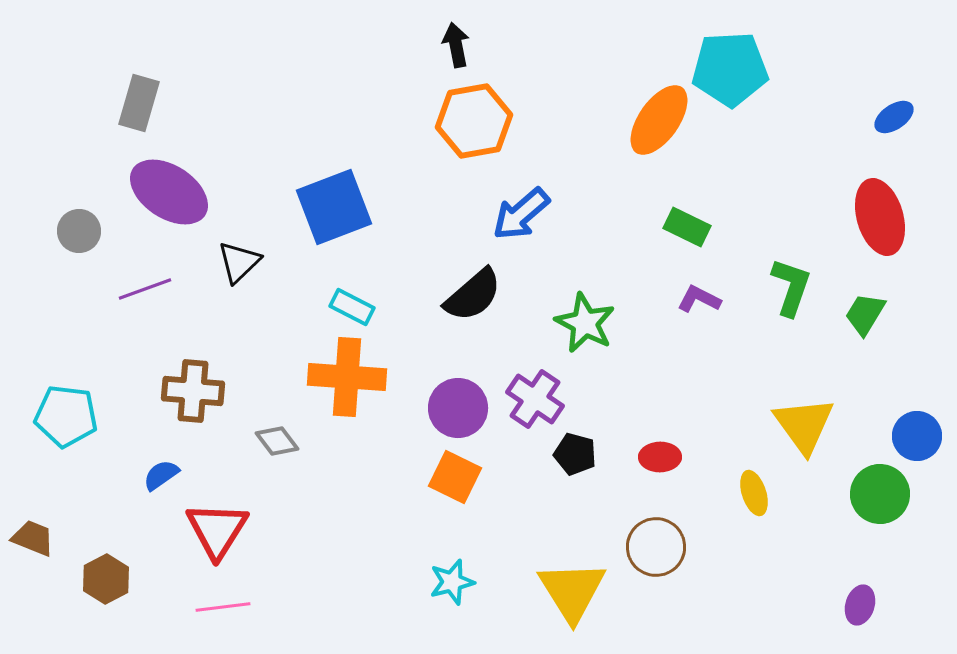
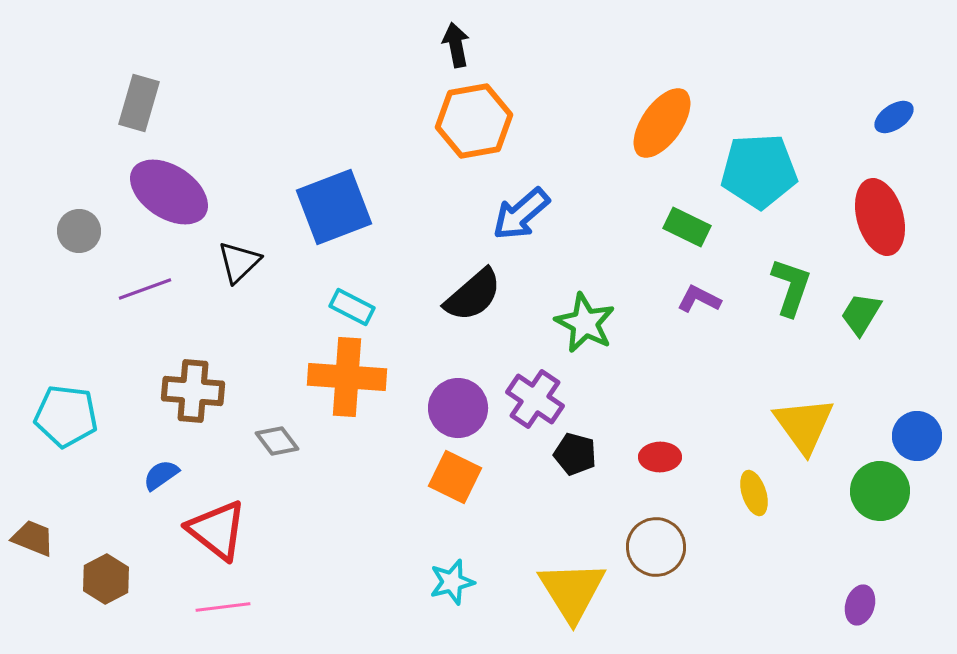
cyan pentagon at (730, 69): moved 29 px right, 102 px down
orange ellipse at (659, 120): moved 3 px right, 3 px down
green trapezoid at (865, 314): moved 4 px left
green circle at (880, 494): moved 3 px up
red triangle at (217, 530): rotated 24 degrees counterclockwise
